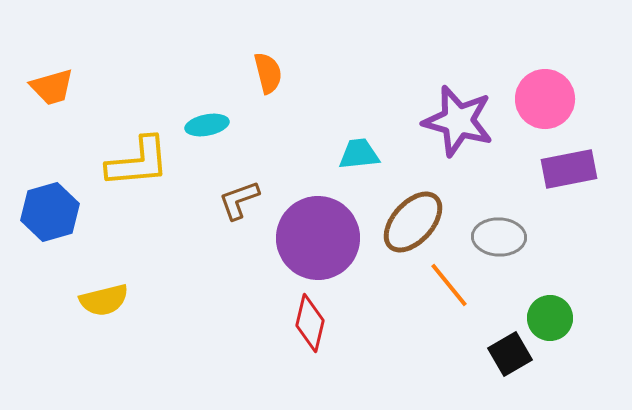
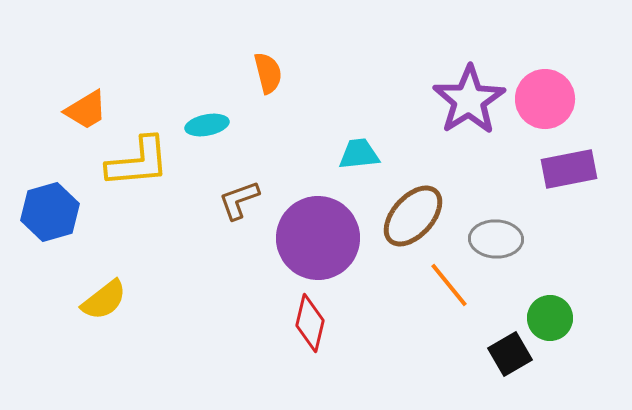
orange trapezoid: moved 34 px right, 23 px down; rotated 15 degrees counterclockwise
purple star: moved 11 px right, 21 px up; rotated 24 degrees clockwise
brown ellipse: moved 6 px up
gray ellipse: moved 3 px left, 2 px down
yellow semicircle: rotated 24 degrees counterclockwise
